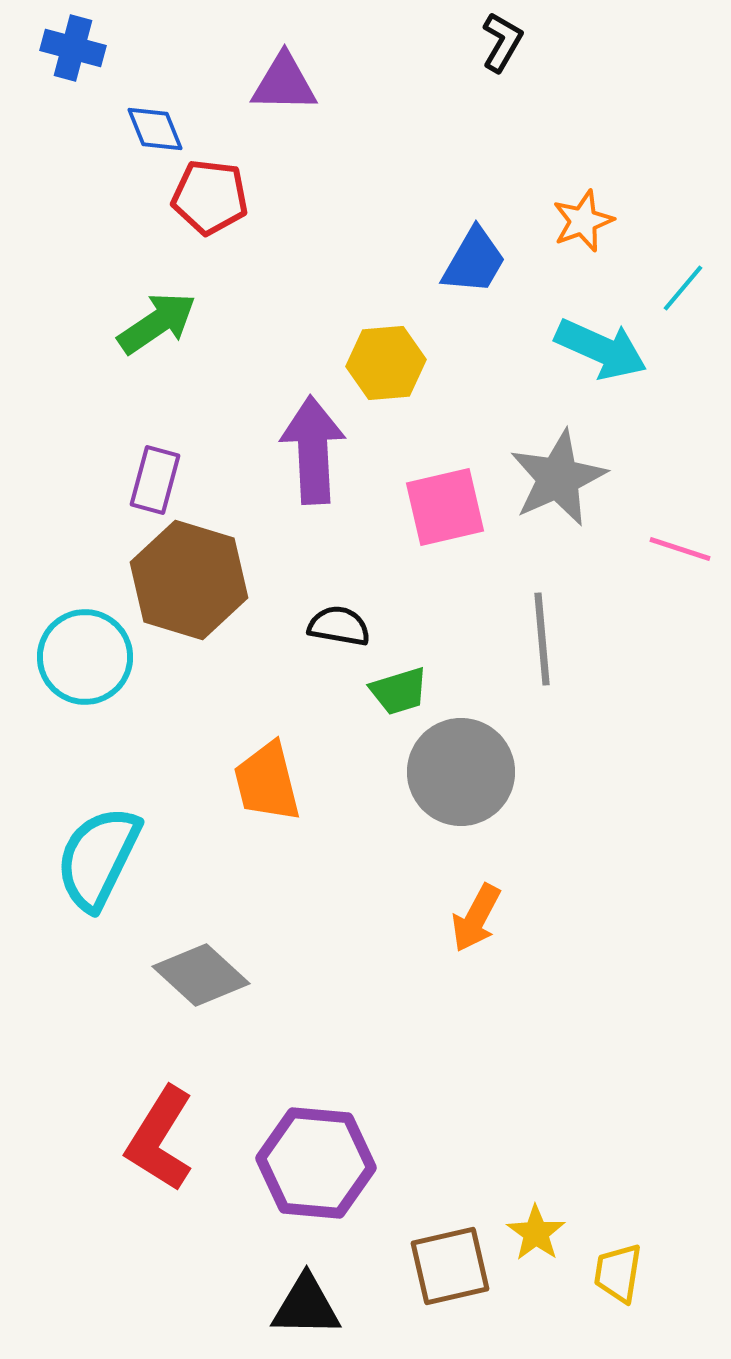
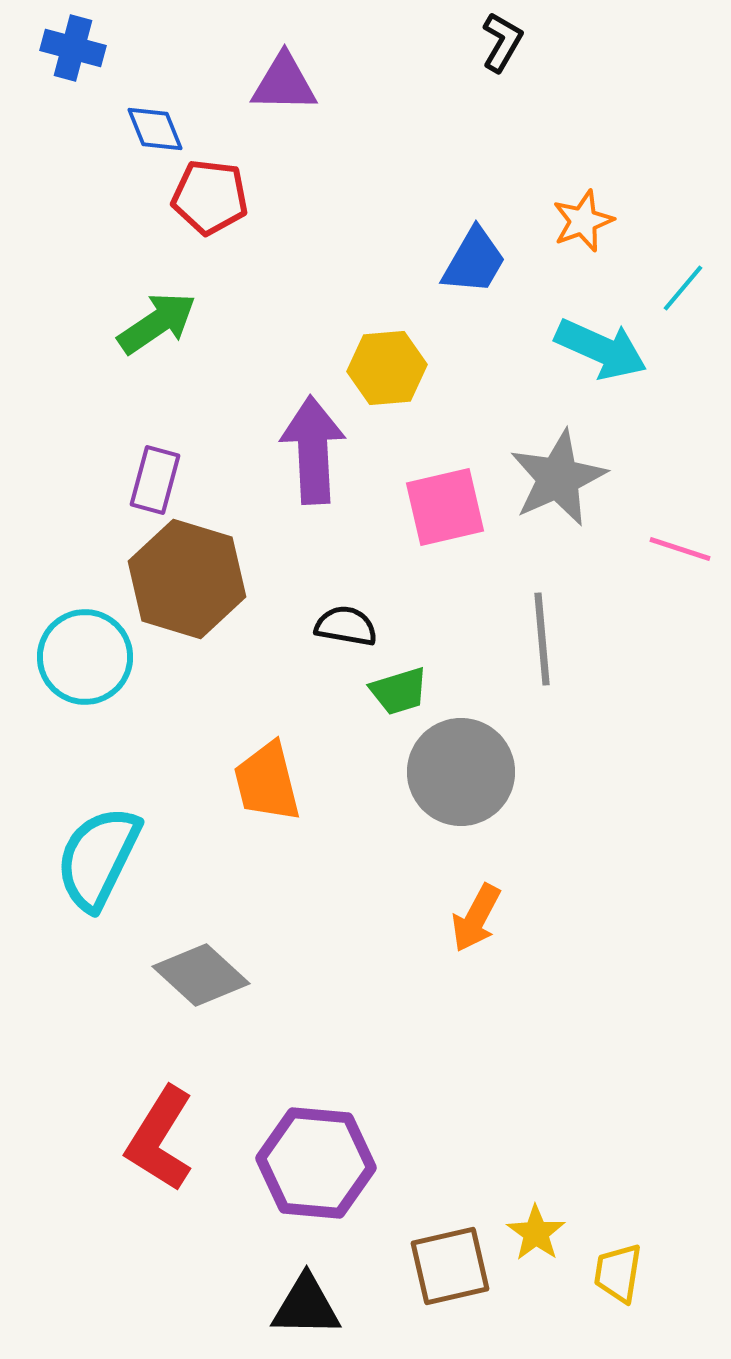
yellow hexagon: moved 1 px right, 5 px down
brown hexagon: moved 2 px left, 1 px up
black semicircle: moved 7 px right
